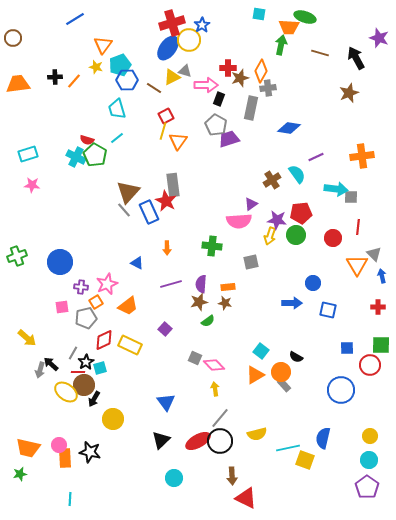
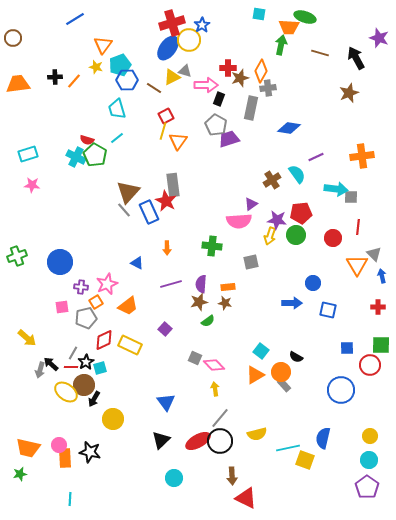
red line at (78, 372): moved 7 px left, 5 px up
